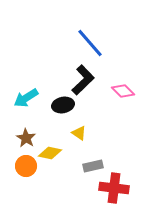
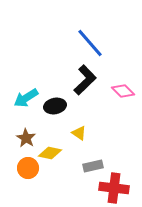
black L-shape: moved 2 px right
black ellipse: moved 8 px left, 1 px down
orange circle: moved 2 px right, 2 px down
